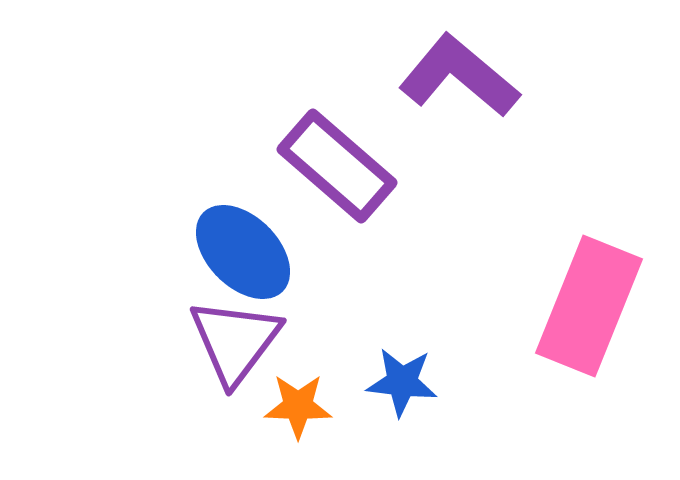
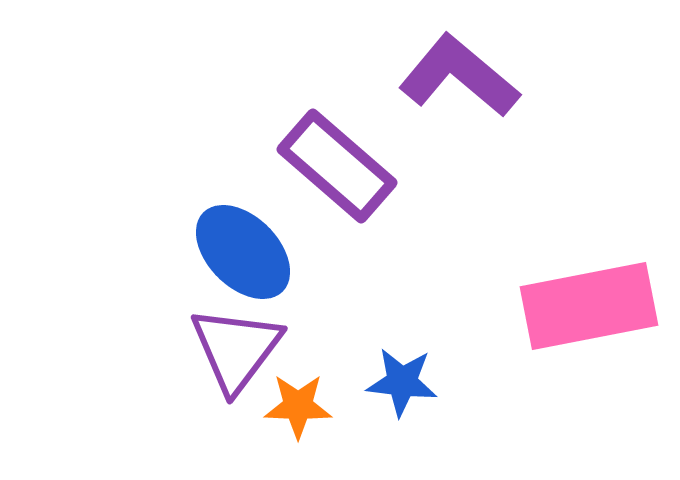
pink rectangle: rotated 57 degrees clockwise
purple triangle: moved 1 px right, 8 px down
